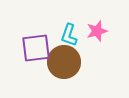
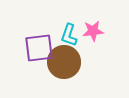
pink star: moved 4 px left; rotated 10 degrees clockwise
purple square: moved 3 px right
